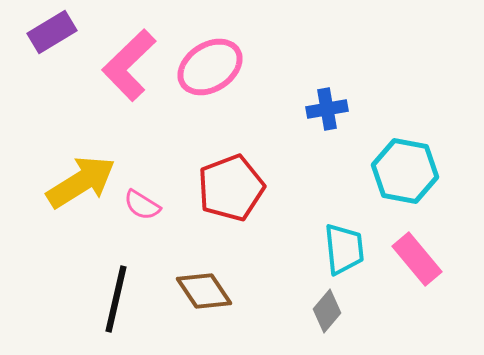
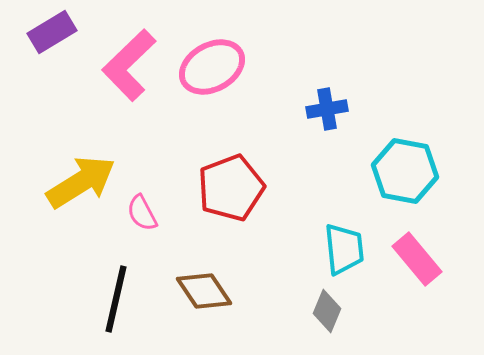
pink ellipse: moved 2 px right; rotated 4 degrees clockwise
pink semicircle: moved 8 px down; rotated 30 degrees clockwise
gray diamond: rotated 18 degrees counterclockwise
